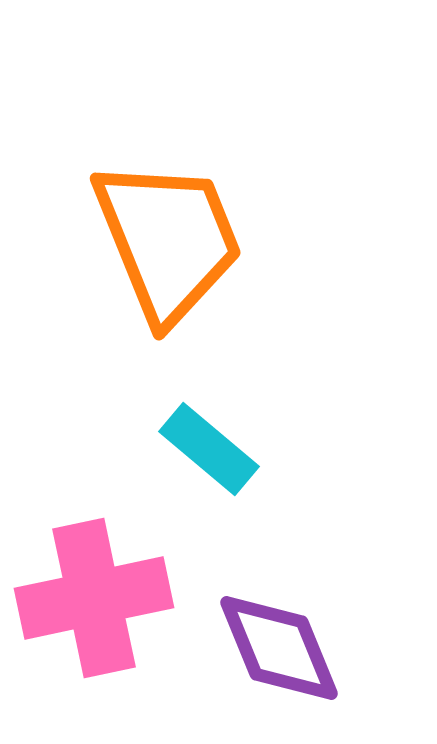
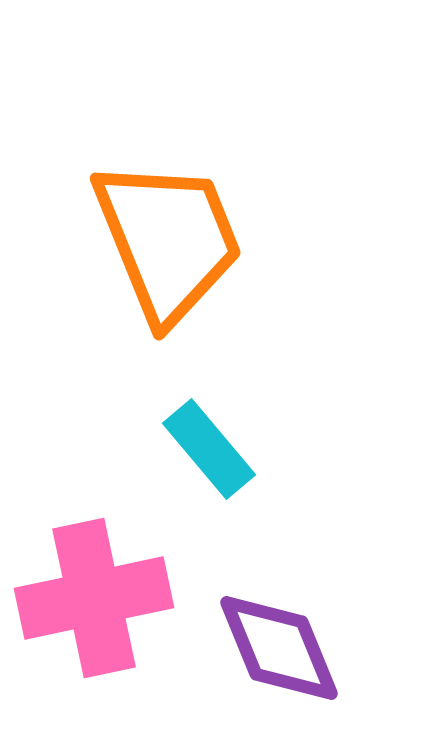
cyan rectangle: rotated 10 degrees clockwise
